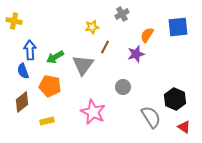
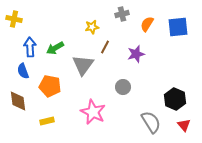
gray cross: rotated 16 degrees clockwise
yellow cross: moved 2 px up
orange semicircle: moved 11 px up
blue arrow: moved 3 px up
green arrow: moved 9 px up
brown diamond: moved 4 px left, 1 px up; rotated 60 degrees counterclockwise
gray semicircle: moved 5 px down
red triangle: moved 2 px up; rotated 16 degrees clockwise
